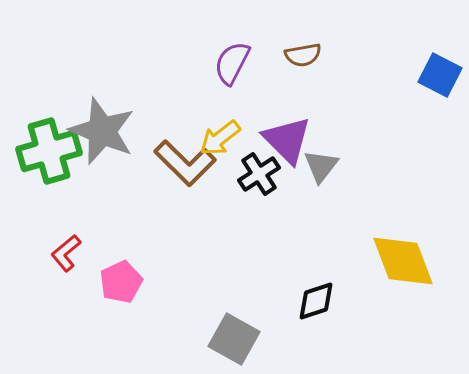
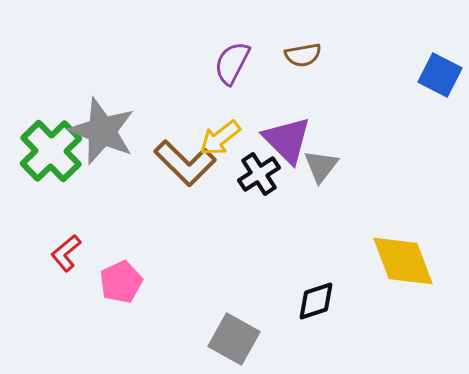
green cross: moved 2 px right; rotated 28 degrees counterclockwise
